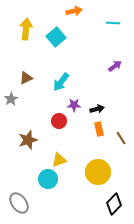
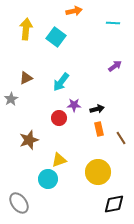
cyan square: rotated 12 degrees counterclockwise
red circle: moved 3 px up
brown star: moved 1 px right
black diamond: rotated 35 degrees clockwise
